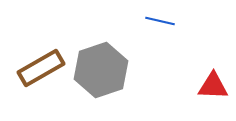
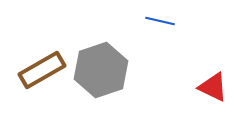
brown rectangle: moved 1 px right, 2 px down
red triangle: moved 1 px down; rotated 24 degrees clockwise
